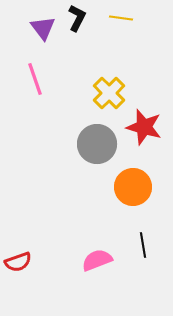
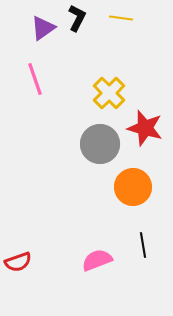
purple triangle: rotated 32 degrees clockwise
red star: moved 1 px right, 1 px down
gray circle: moved 3 px right
